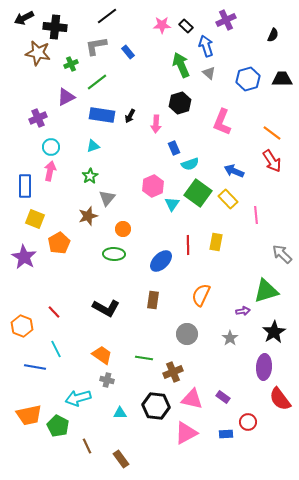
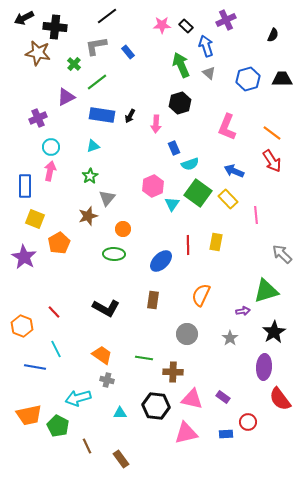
green cross at (71, 64): moved 3 px right; rotated 24 degrees counterclockwise
pink L-shape at (222, 122): moved 5 px right, 5 px down
brown cross at (173, 372): rotated 24 degrees clockwise
pink triangle at (186, 433): rotated 15 degrees clockwise
